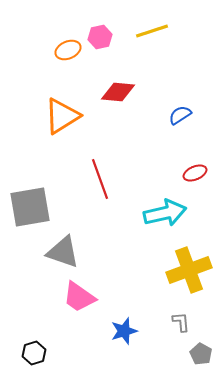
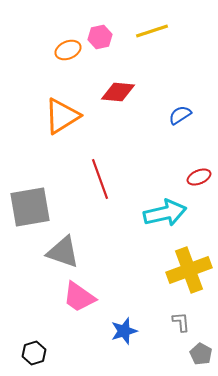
red ellipse: moved 4 px right, 4 px down
